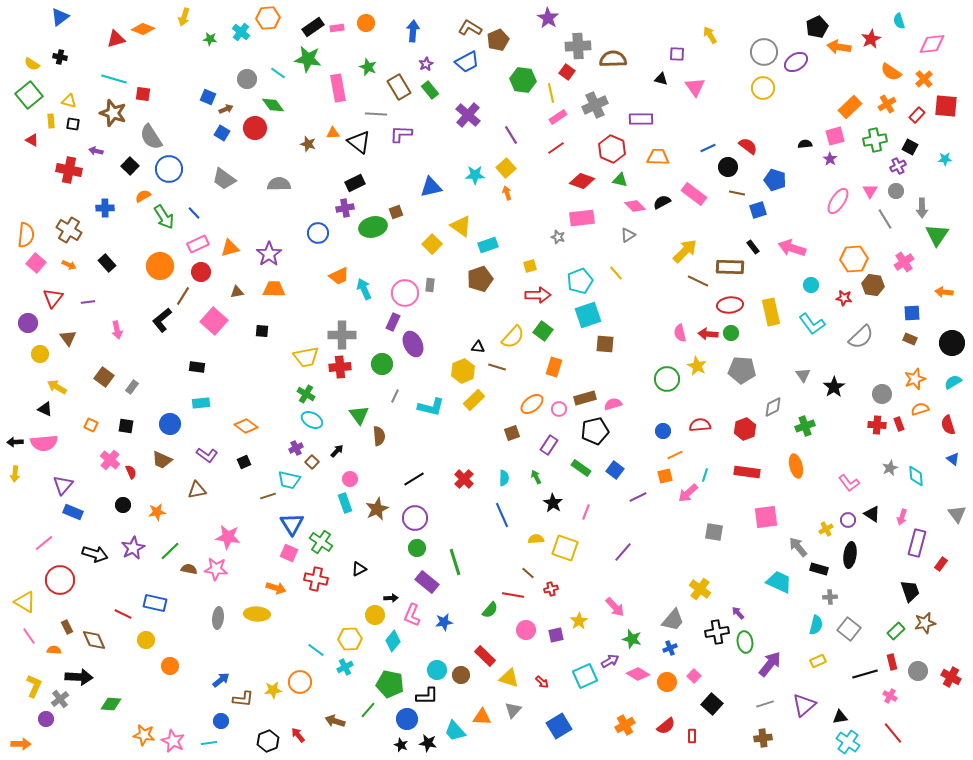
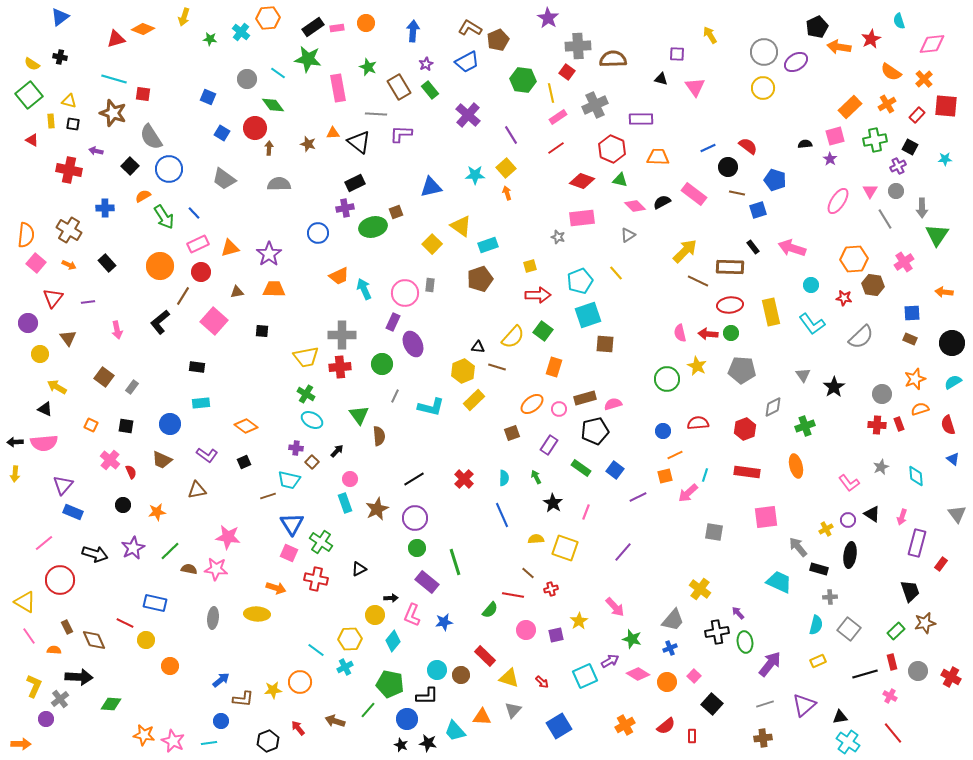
brown arrow at (226, 109): moved 43 px right, 39 px down; rotated 64 degrees counterclockwise
black L-shape at (162, 320): moved 2 px left, 2 px down
red semicircle at (700, 425): moved 2 px left, 2 px up
purple cross at (296, 448): rotated 32 degrees clockwise
gray star at (890, 468): moved 9 px left, 1 px up
red line at (123, 614): moved 2 px right, 9 px down
gray ellipse at (218, 618): moved 5 px left
red arrow at (298, 735): moved 7 px up
